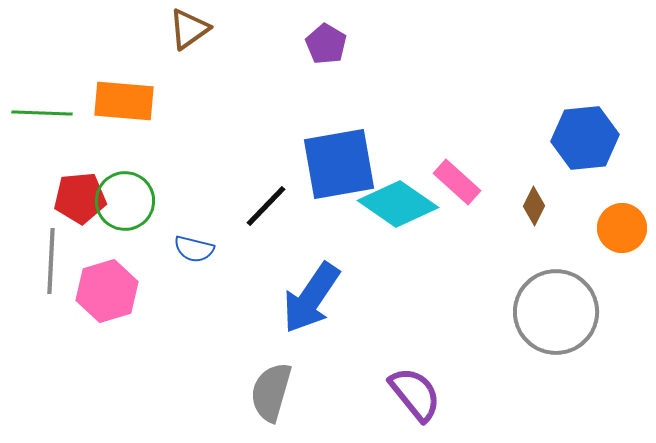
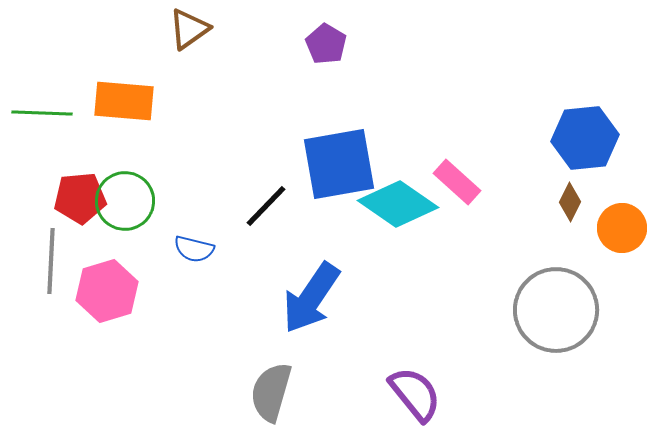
brown diamond: moved 36 px right, 4 px up
gray circle: moved 2 px up
